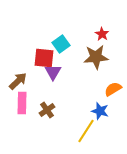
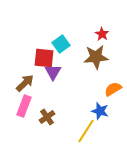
brown arrow: moved 7 px right, 2 px down
pink rectangle: moved 2 px right, 3 px down; rotated 20 degrees clockwise
brown cross: moved 7 px down
